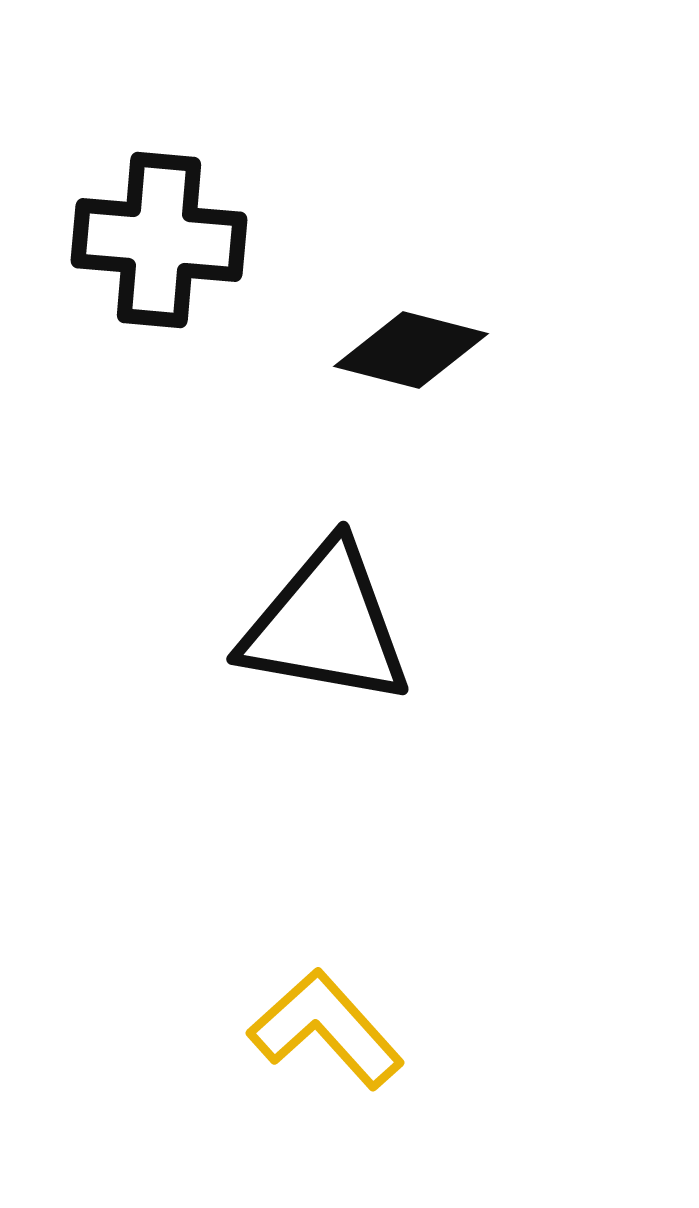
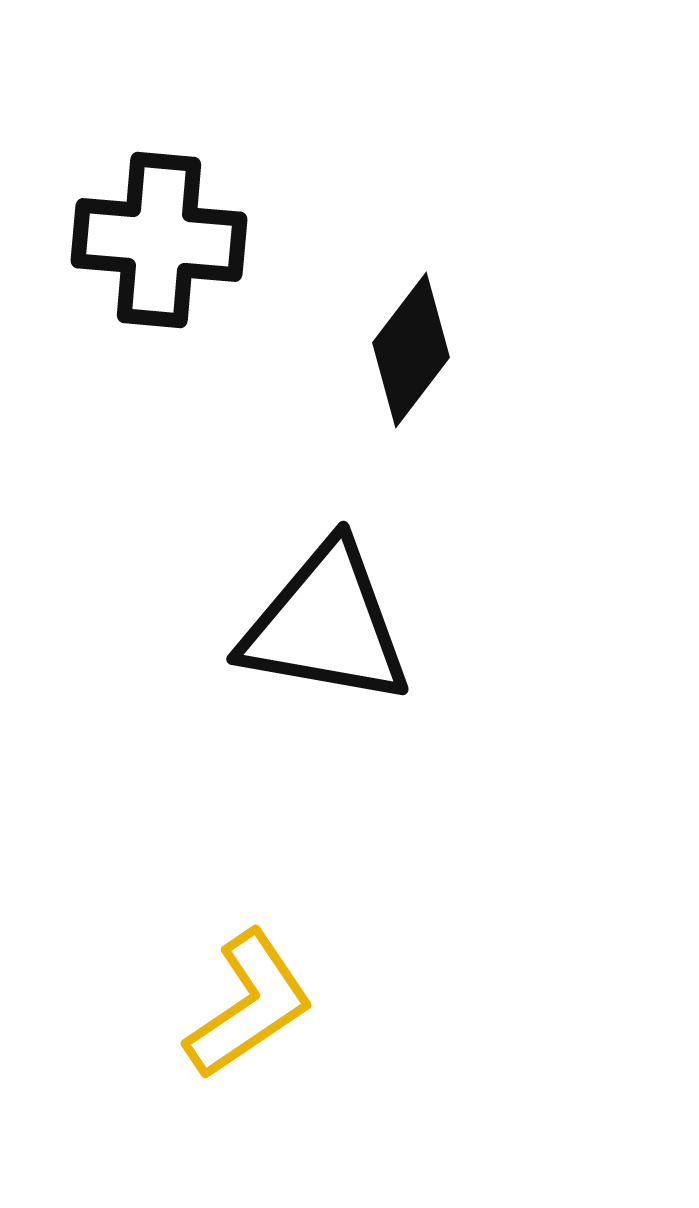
black diamond: rotated 67 degrees counterclockwise
yellow L-shape: moved 77 px left, 24 px up; rotated 98 degrees clockwise
